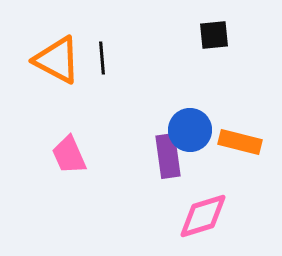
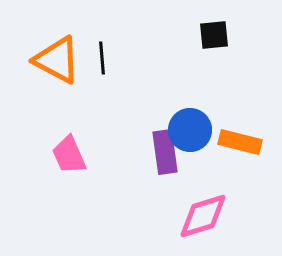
purple rectangle: moved 3 px left, 4 px up
